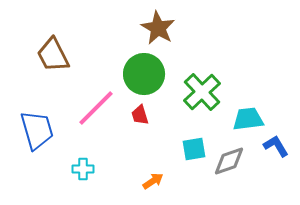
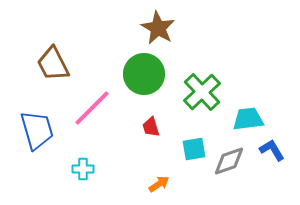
brown trapezoid: moved 9 px down
pink line: moved 4 px left
red trapezoid: moved 11 px right, 12 px down
blue L-shape: moved 4 px left, 4 px down
orange arrow: moved 6 px right, 3 px down
